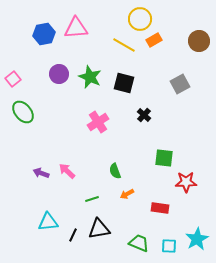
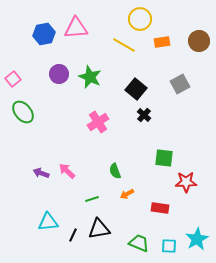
orange rectangle: moved 8 px right, 2 px down; rotated 21 degrees clockwise
black square: moved 12 px right, 6 px down; rotated 25 degrees clockwise
